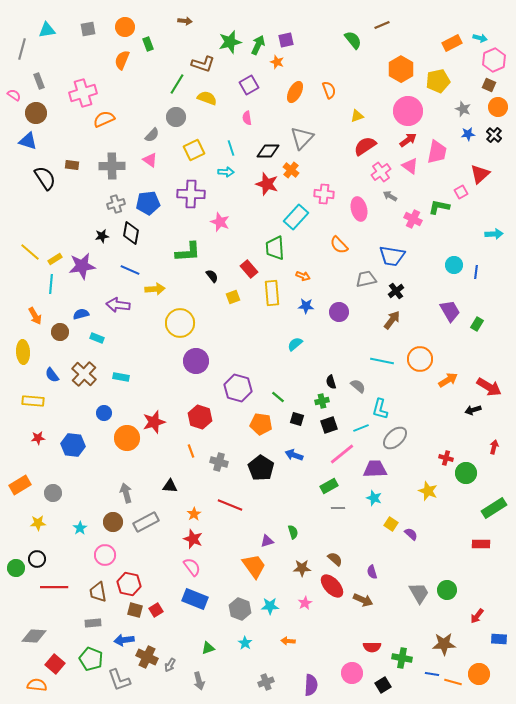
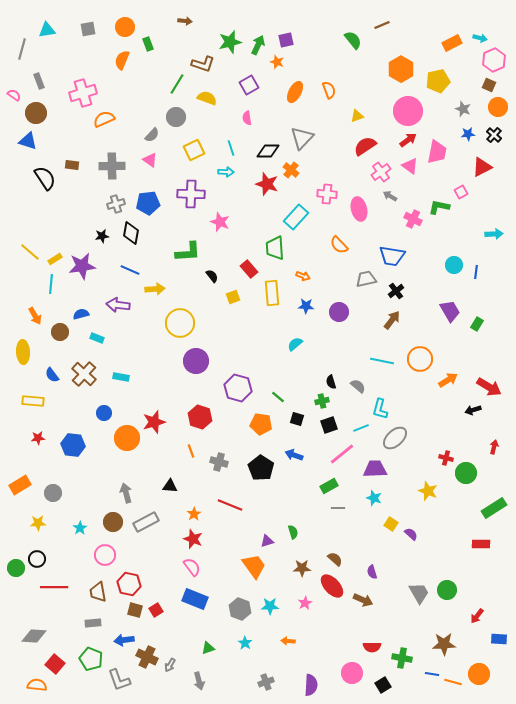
red triangle at (480, 174): moved 2 px right, 7 px up; rotated 15 degrees clockwise
pink cross at (324, 194): moved 3 px right
